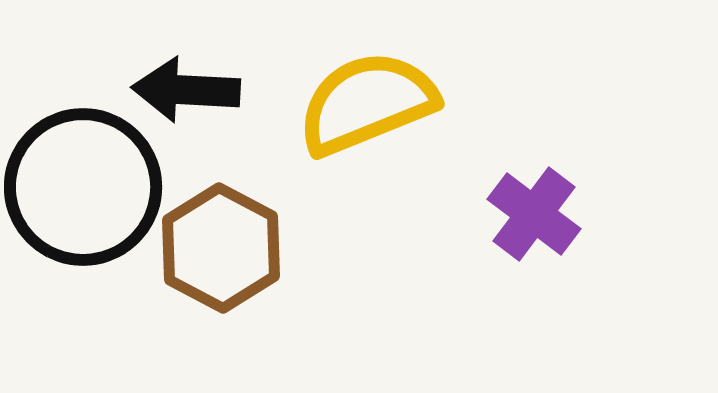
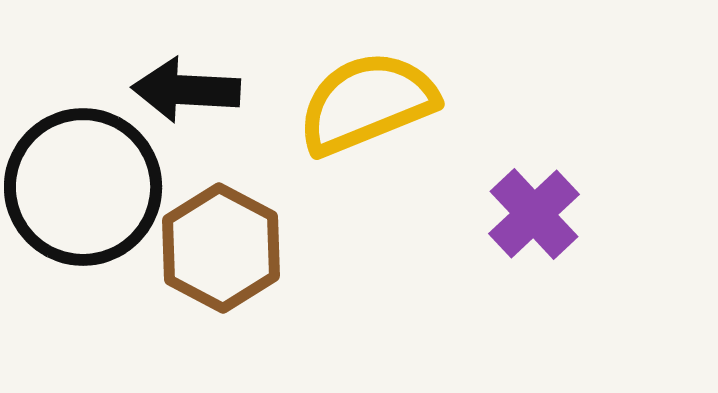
purple cross: rotated 10 degrees clockwise
